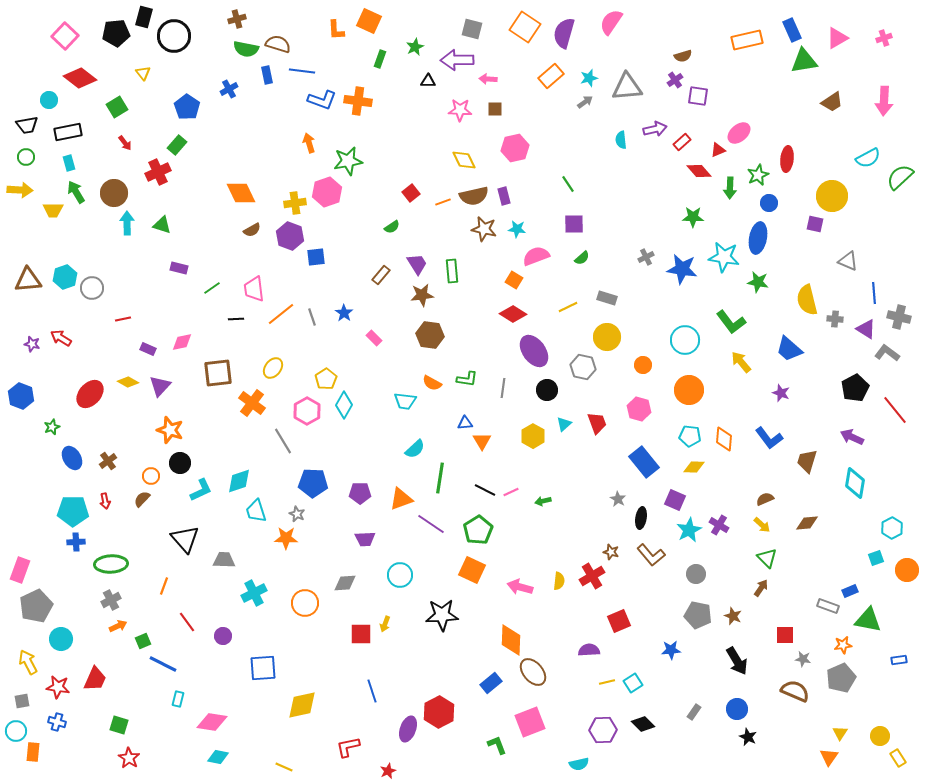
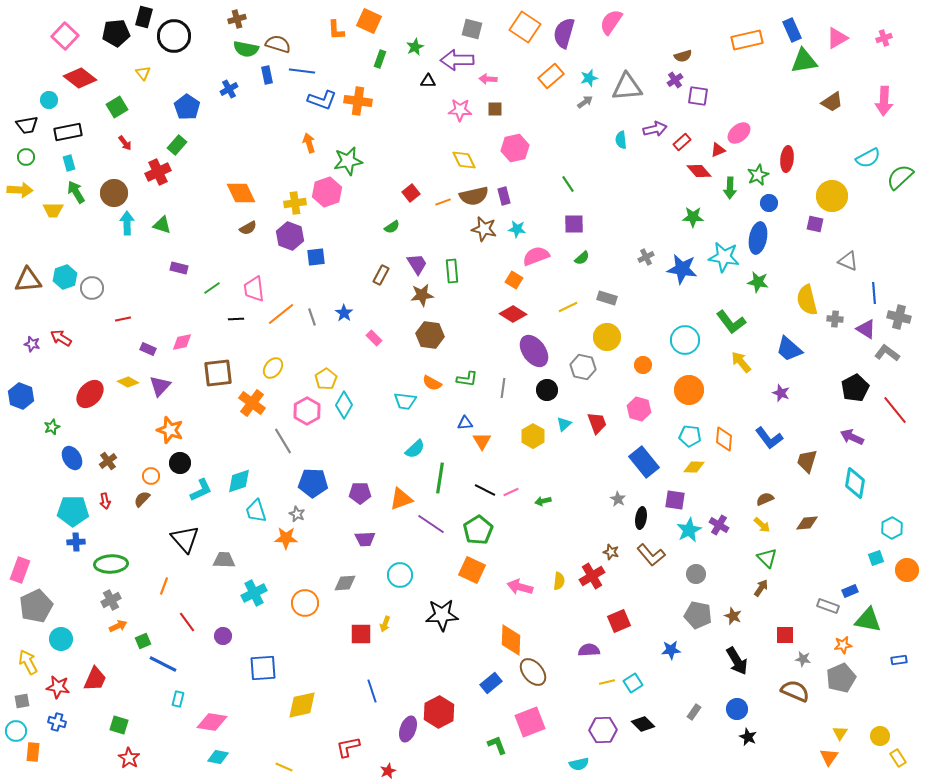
brown semicircle at (252, 230): moved 4 px left, 2 px up
brown rectangle at (381, 275): rotated 12 degrees counterclockwise
purple square at (675, 500): rotated 15 degrees counterclockwise
